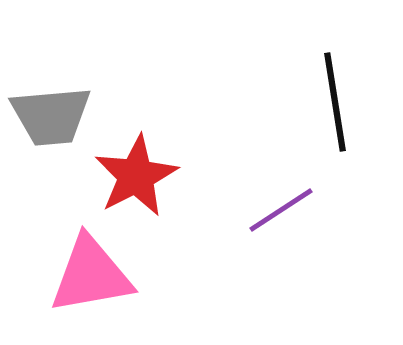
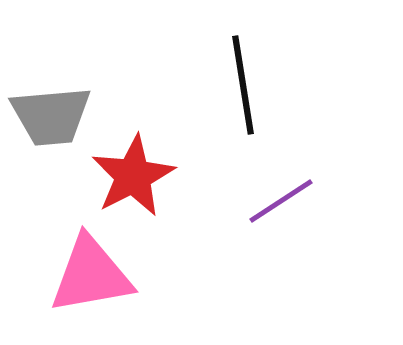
black line: moved 92 px left, 17 px up
red star: moved 3 px left
purple line: moved 9 px up
